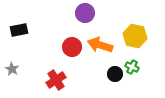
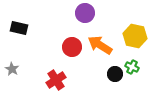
black rectangle: moved 2 px up; rotated 24 degrees clockwise
orange arrow: rotated 15 degrees clockwise
